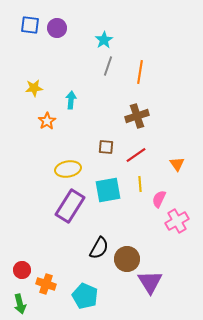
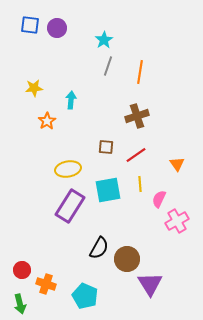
purple triangle: moved 2 px down
